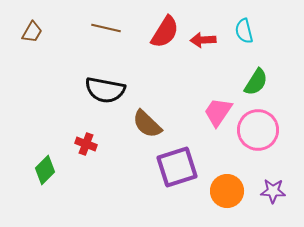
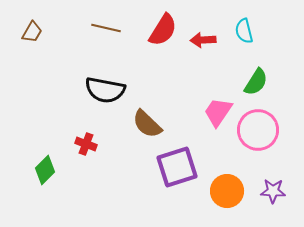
red semicircle: moved 2 px left, 2 px up
